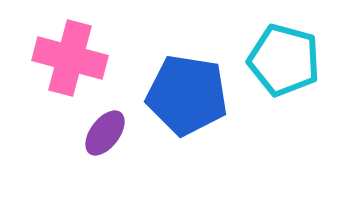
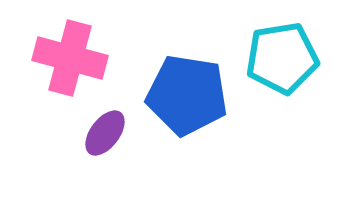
cyan pentagon: moved 2 px left, 2 px up; rotated 24 degrees counterclockwise
